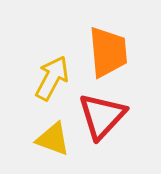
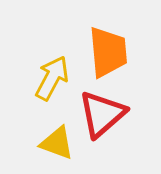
red triangle: moved 2 px up; rotated 6 degrees clockwise
yellow triangle: moved 4 px right, 4 px down
